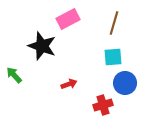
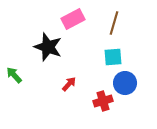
pink rectangle: moved 5 px right
black star: moved 6 px right, 1 px down
red arrow: rotated 28 degrees counterclockwise
red cross: moved 4 px up
